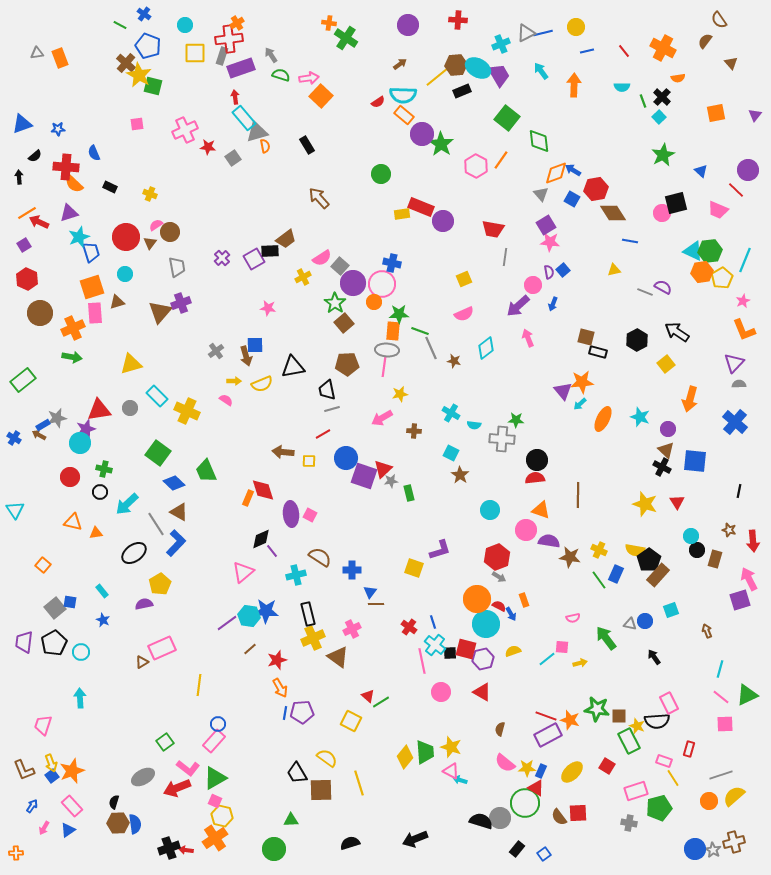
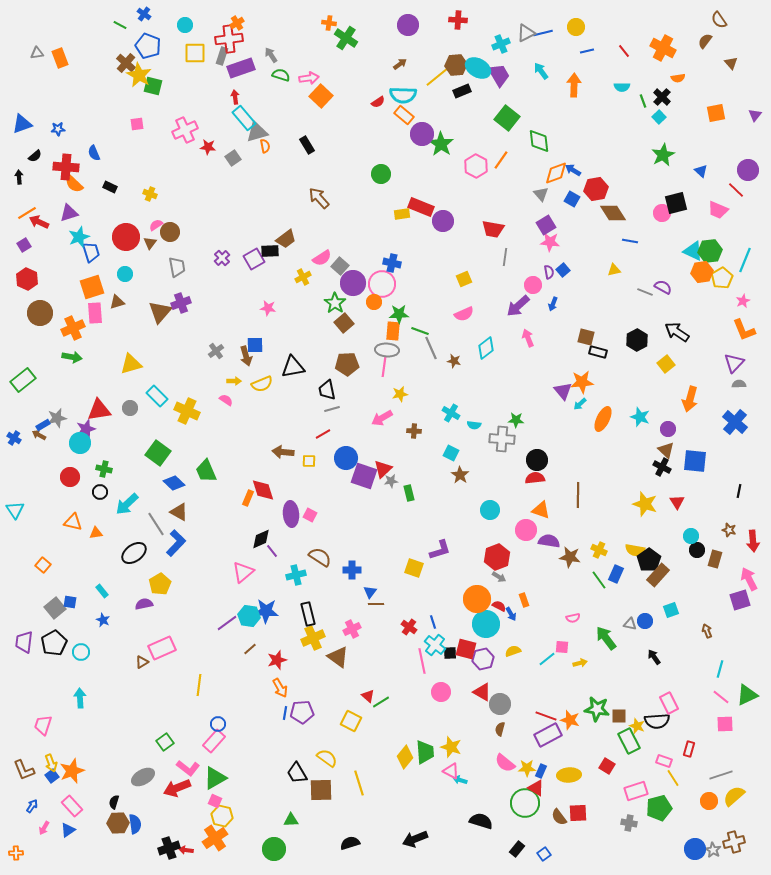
yellow ellipse at (572, 772): moved 3 px left, 3 px down; rotated 40 degrees clockwise
gray circle at (500, 818): moved 114 px up
